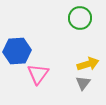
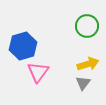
green circle: moved 7 px right, 8 px down
blue hexagon: moved 6 px right, 5 px up; rotated 12 degrees counterclockwise
pink triangle: moved 2 px up
